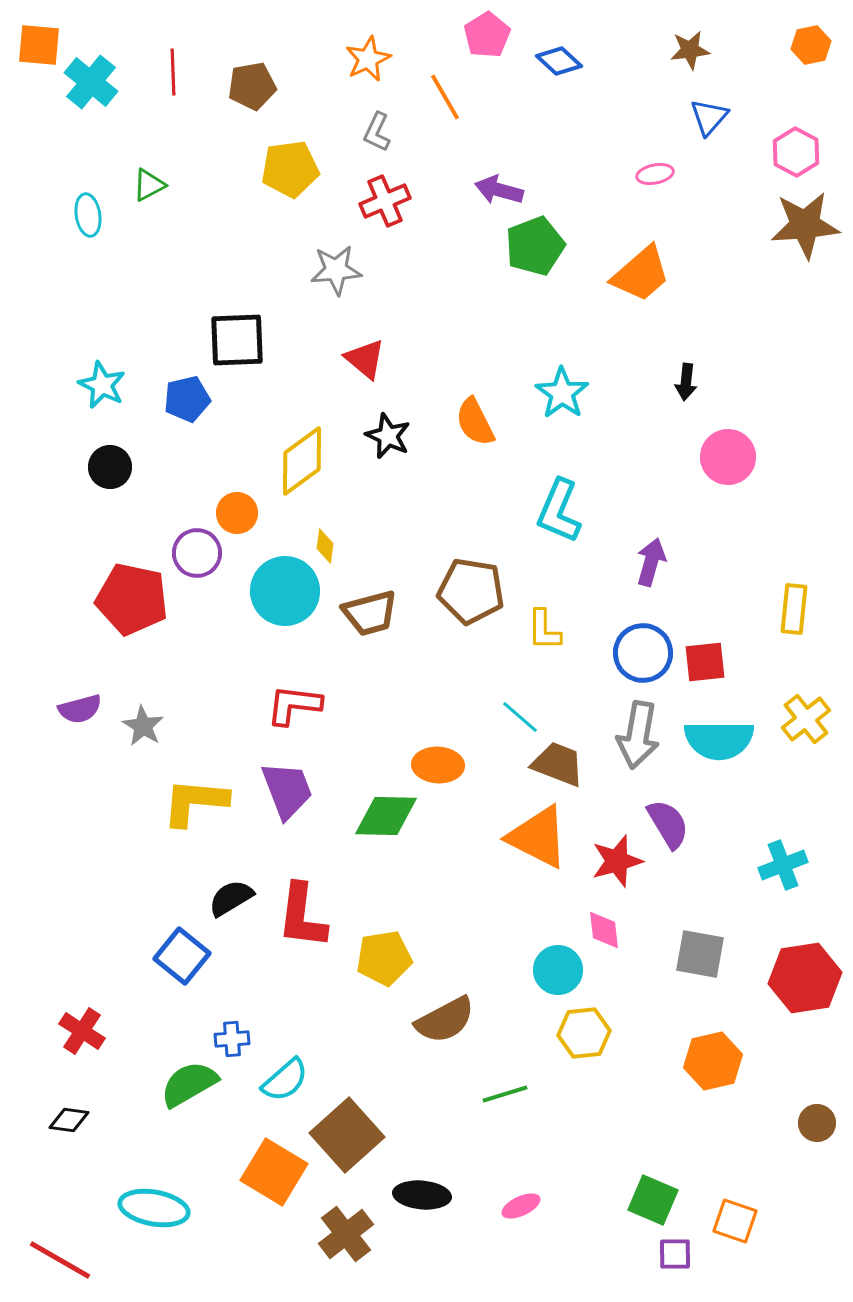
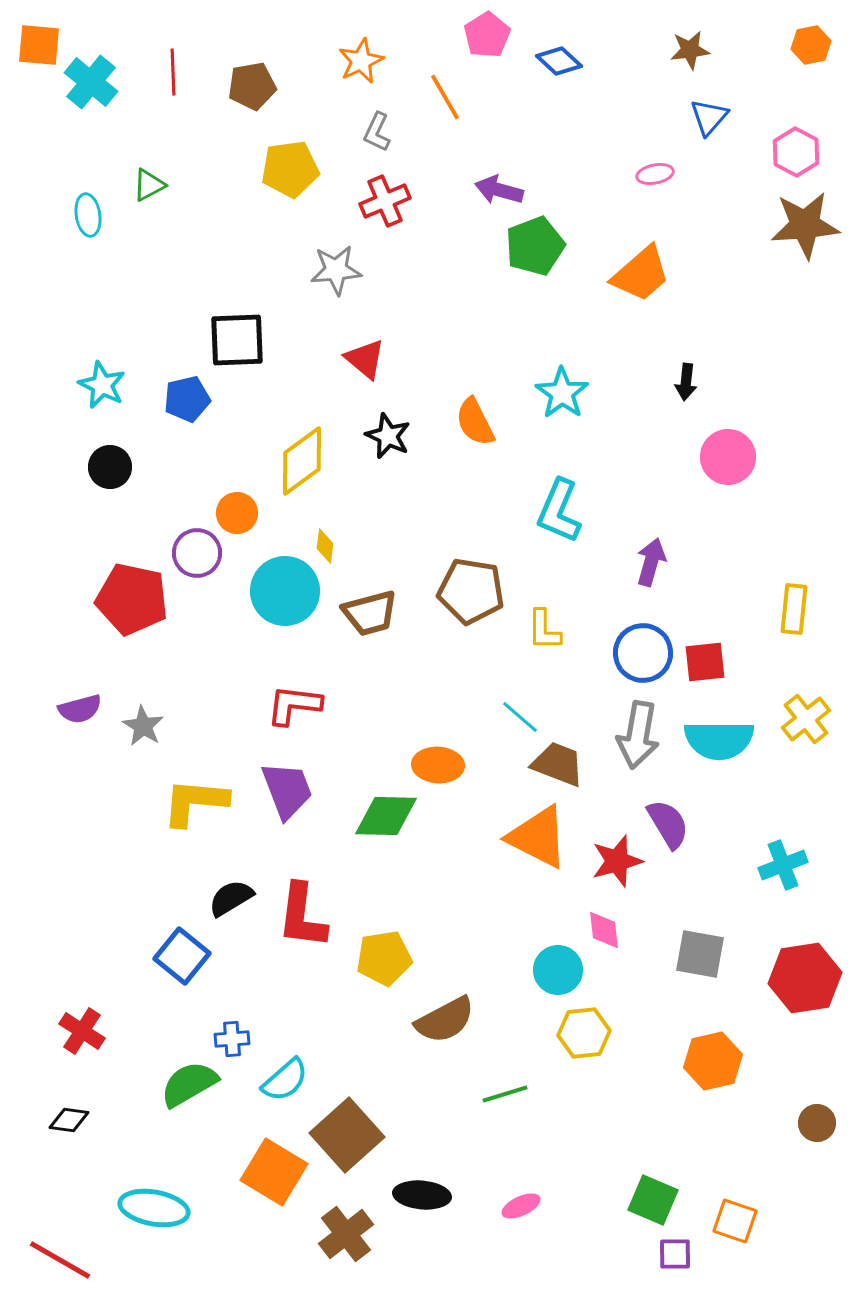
orange star at (368, 59): moved 7 px left, 2 px down
